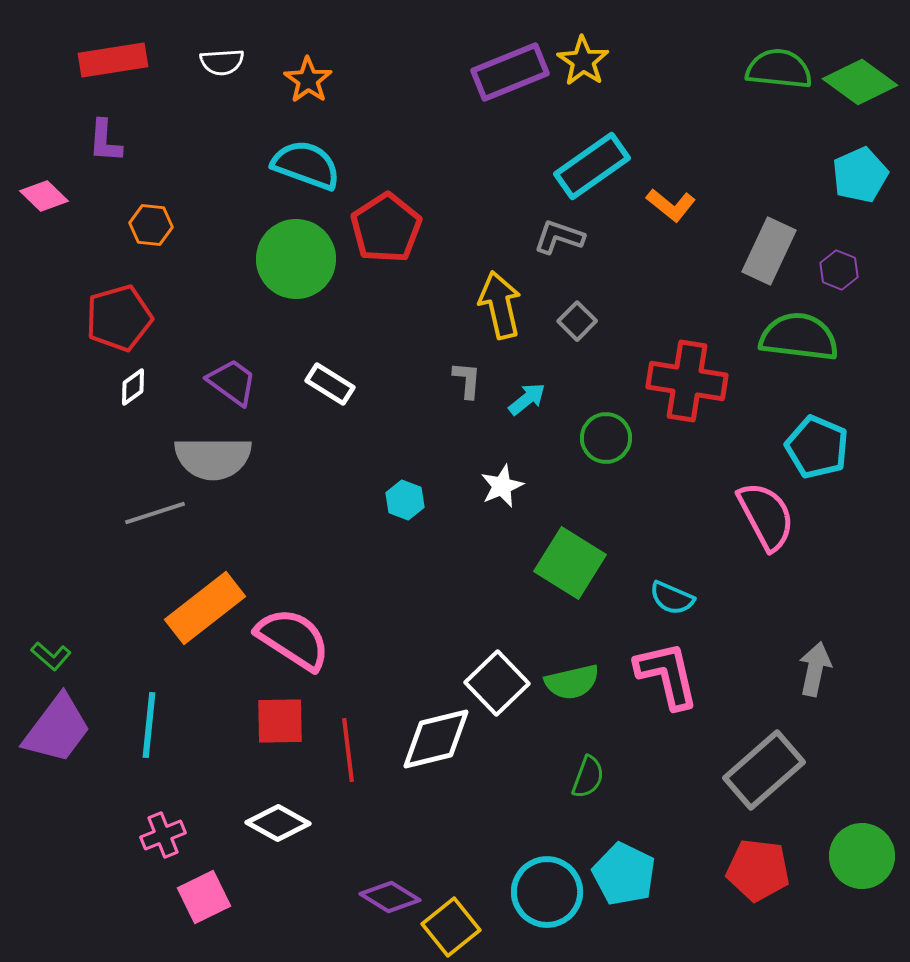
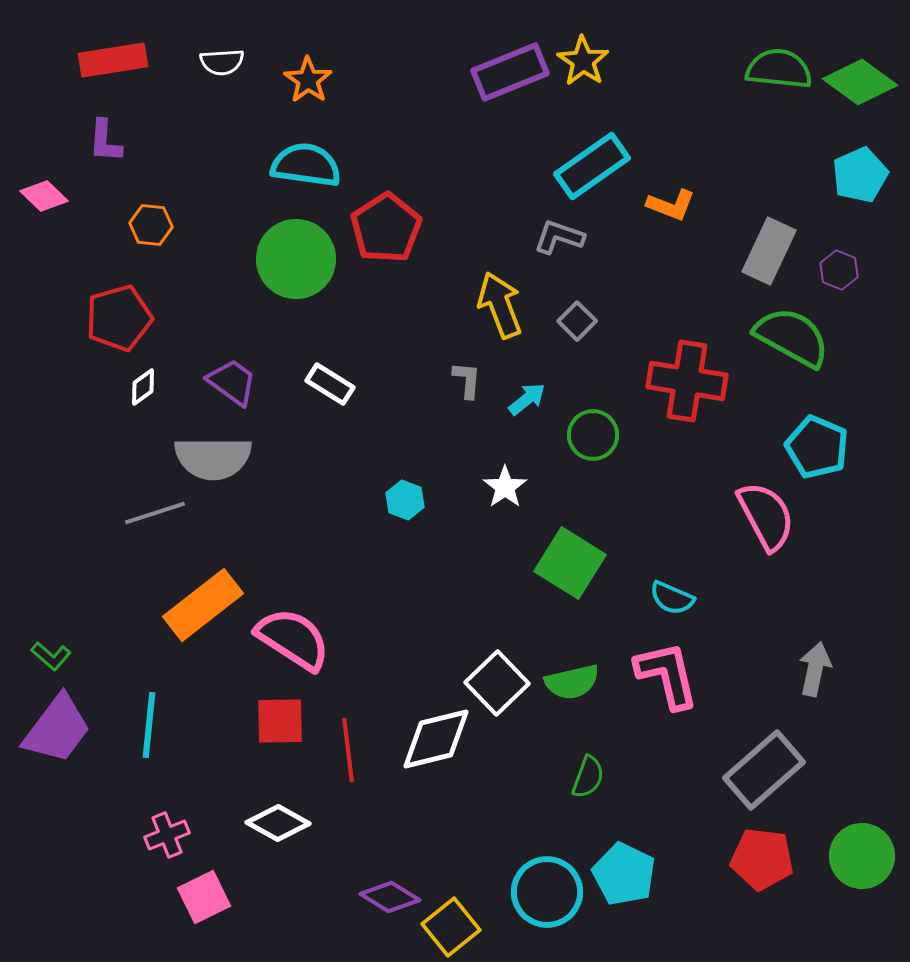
cyan semicircle at (306, 165): rotated 12 degrees counterclockwise
orange L-shape at (671, 205): rotated 18 degrees counterclockwise
yellow arrow at (500, 305): rotated 8 degrees counterclockwise
green semicircle at (799, 337): moved 7 px left; rotated 22 degrees clockwise
white diamond at (133, 387): moved 10 px right
green circle at (606, 438): moved 13 px left, 3 px up
white star at (502, 486): moved 3 px right, 1 px down; rotated 12 degrees counterclockwise
orange rectangle at (205, 608): moved 2 px left, 3 px up
pink cross at (163, 835): moved 4 px right
red pentagon at (758, 870): moved 4 px right, 11 px up
